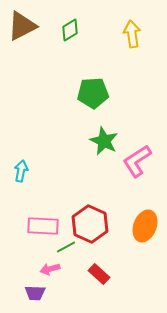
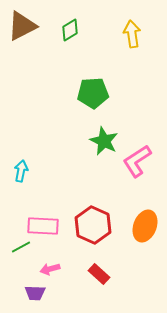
red hexagon: moved 3 px right, 1 px down
green line: moved 45 px left
